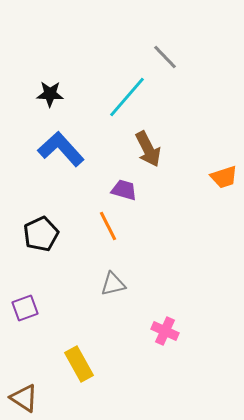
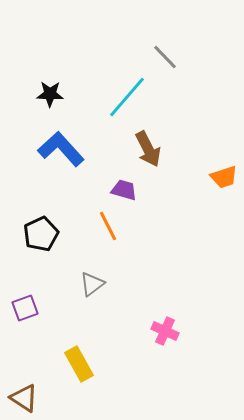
gray triangle: moved 21 px left; rotated 24 degrees counterclockwise
